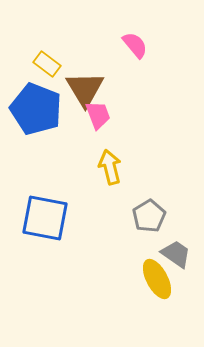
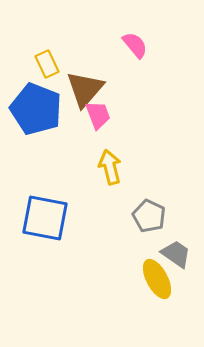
yellow rectangle: rotated 28 degrees clockwise
brown triangle: rotated 12 degrees clockwise
gray pentagon: rotated 16 degrees counterclockwise
